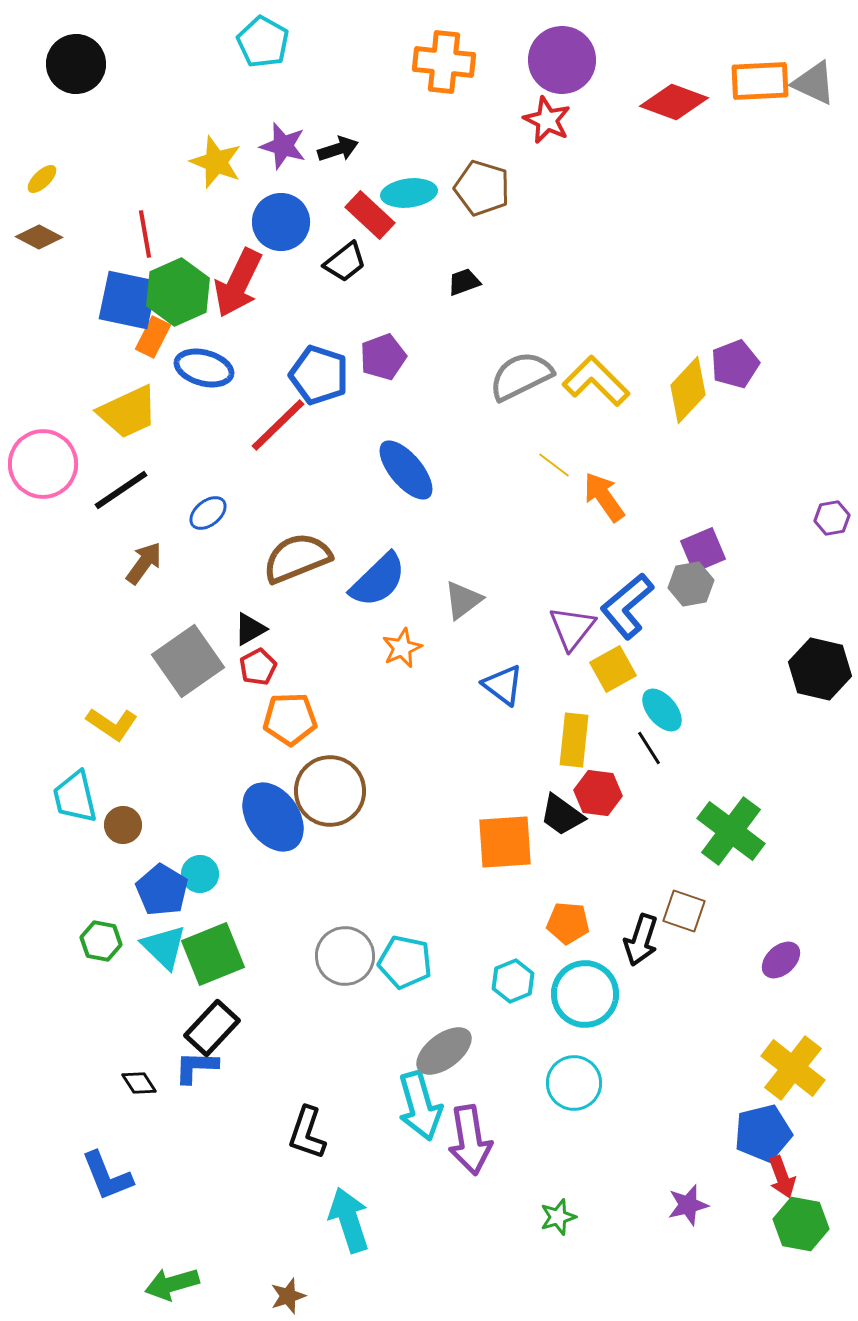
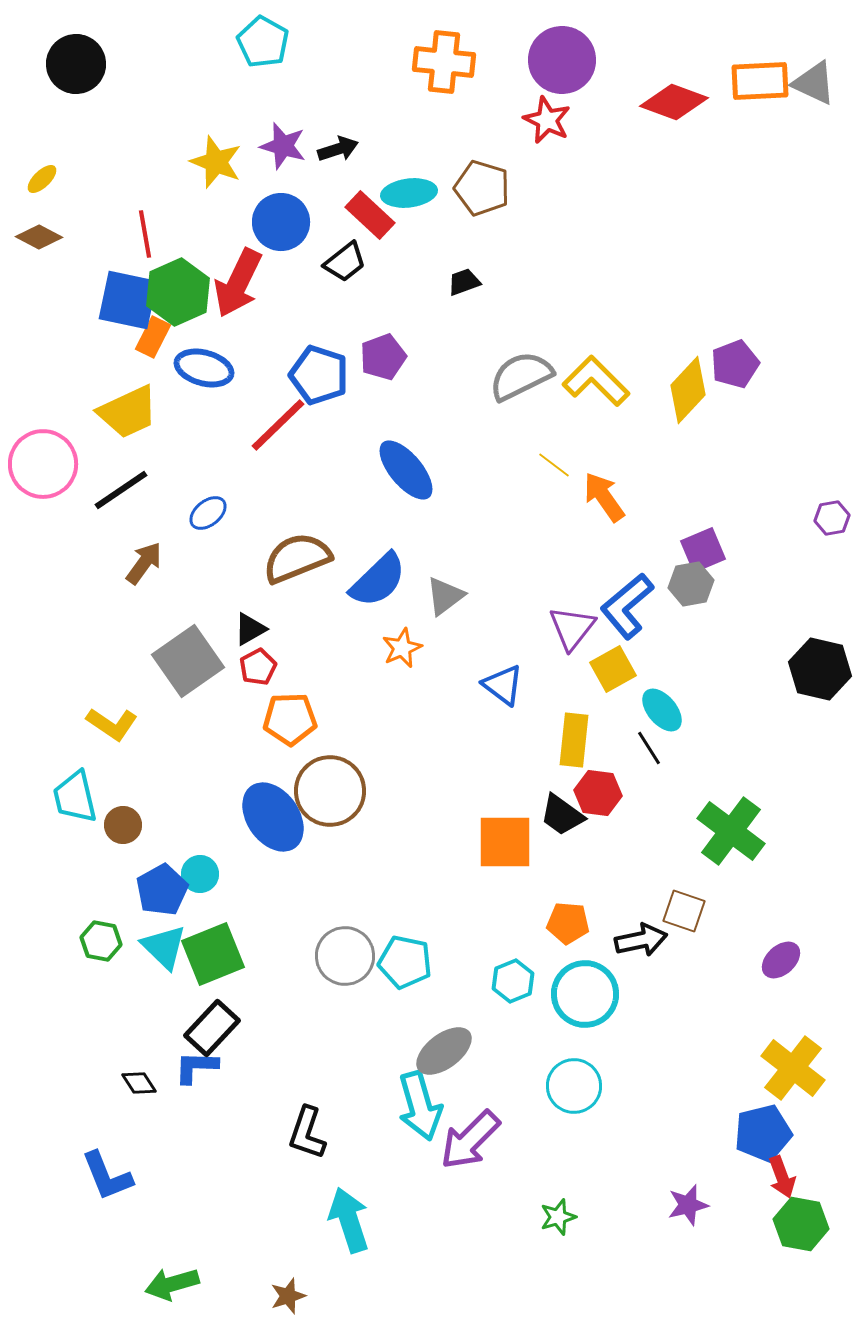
gray triangle at (463, 600): moved 18 px left, 4 px up
orange square at (505, 842): rotated 4 degrees clockwise
blue pentagon at (162, 890): rotated 12 degrees clockwise
black arrow at (641, 940): rotated 120 degrees counterclockwise
cyan circle at (574, 1083): moved 3 px down
purple arrow at (470, 1140): rotated 54 degrees clockwise
